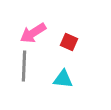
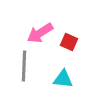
pink arrow: moved 7 px right
